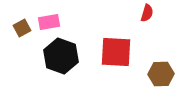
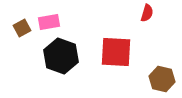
brown hexagon: moved 1 px right, 5 px down; rotated 15 degrees clockwise
